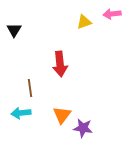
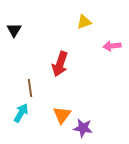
pink arrow: moved 32 px down
red arrow: rotated 25 degrees clockwise
cyan arrow: rotated 126 degrees clockwise
